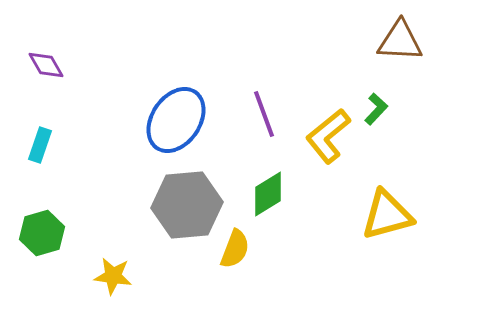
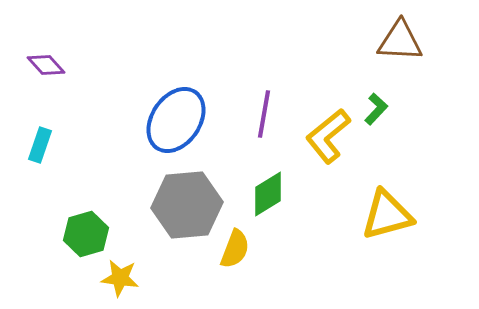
purple diamond: rotated 12 degrees counterclockwise
purple line: rotated 30 degrees clockwise
green hexagon: moved 44 px right, 1 px down
yellow star: moved 7 px right, 2 px down
